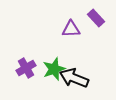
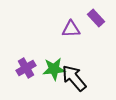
green star: rotated 15 degrees clockwise
black arrow: rotated 28 degrees clockwise
